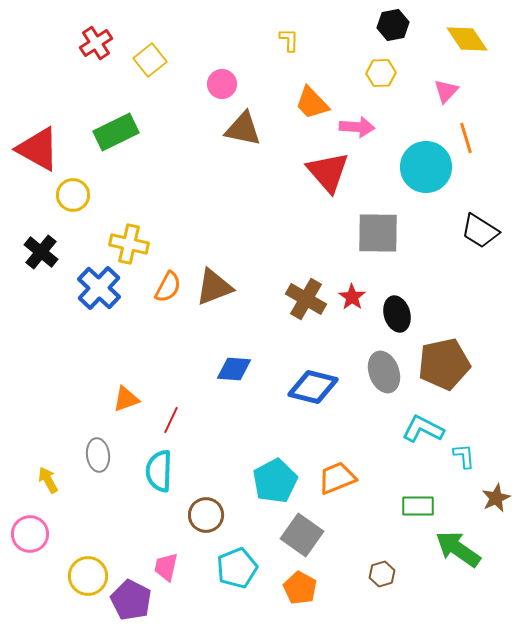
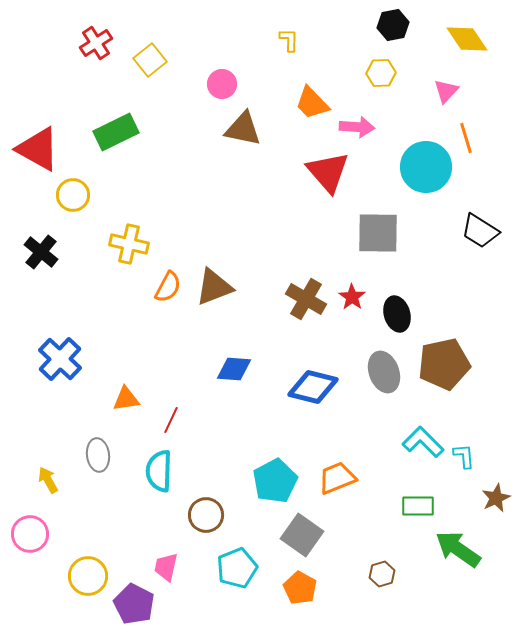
blue cross at (99, 288): moved 39 px left, 71 px down
orange triangle at (126, 399): rotated 12 degrees clockwise
cyan L-shape at (423, 429): moved 13 px down; rotated 18 degrees clockwise
purple pentagon at (131, 600): moved 3 px right, 4 px down
